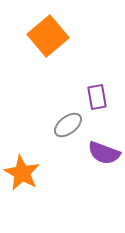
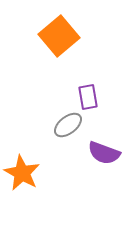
orange square: moved 11 px right
purple rectangle: moved 9 px left
